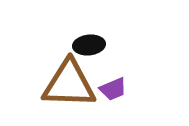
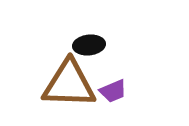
purple trapezoid: moved 2 px down
